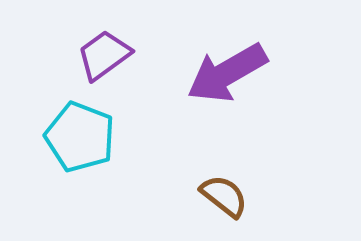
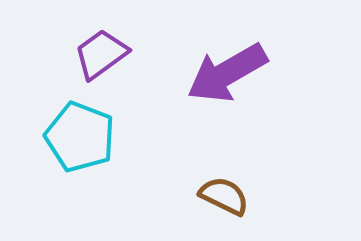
purple trapezoid: moved 3 px left, 1 px up
brown semicircle: rotated 12 degrees counterclockwise
